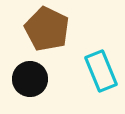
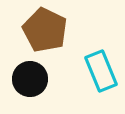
brown pentagon: moved 2 px left, 1 px down
